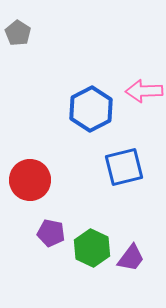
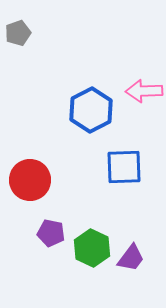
gray pentagon: rotated 20 degrees clockwise
blue hexagon: moved 1 px down
blue square: rotated 12 degrees clockwise
